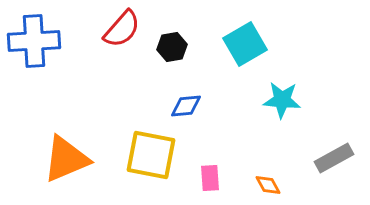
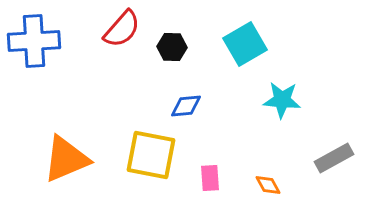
black hexagon: rotated 12 degrees clockwise
